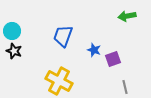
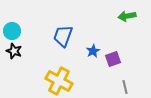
blue star: moved 1 px left, 1 px down; rotated 24 degrees clockwise
